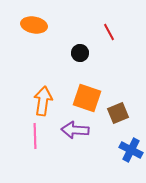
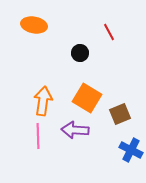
orange square: rotated 12 degrees clockwise
brown square: moved 2 px right, 1 px down
pink line: moved 3 px right
